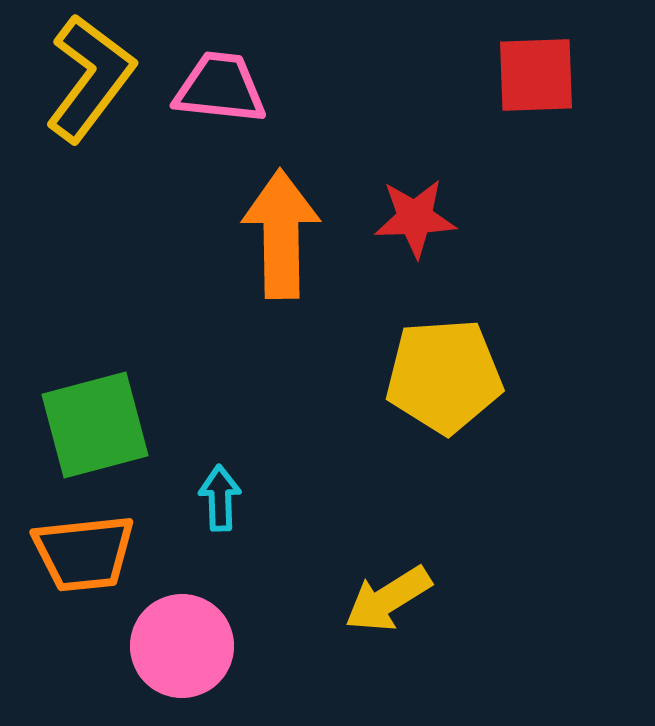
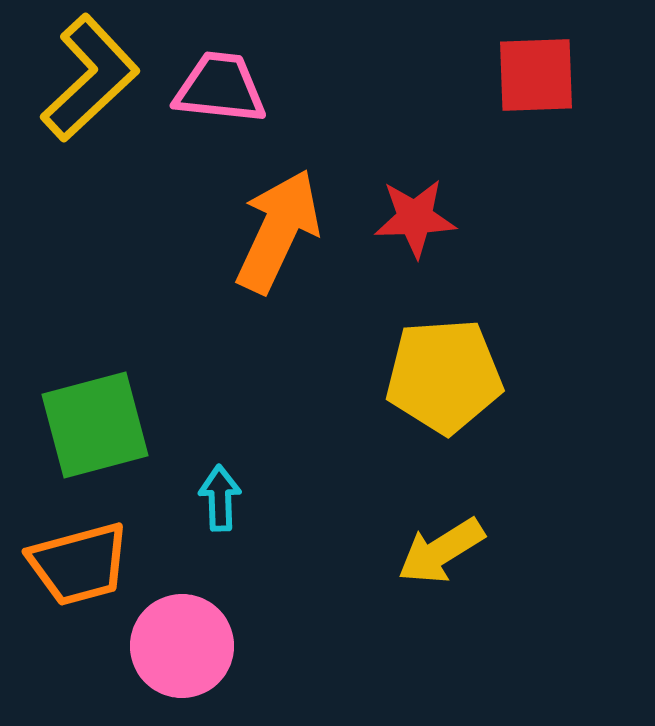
yellow L-shape: rotated 10 degrees clockwise
orange arrow: moved 3 px left, 3 px up; rotated 26 degrees clockwise
orange trapezoid: moved 5 px left, 11 px down; rotated 9 degrees counterclockwise
yellow arrow: moved 53 px right, 48 px up
